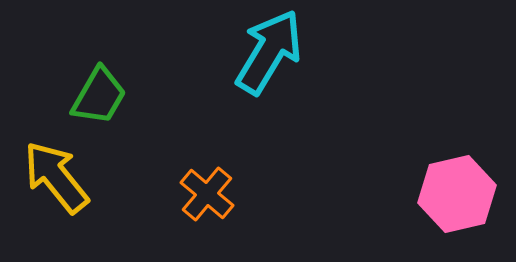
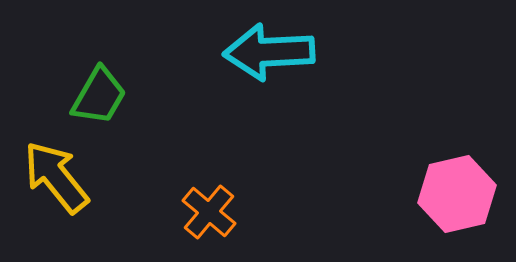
cyan arrow: rotated 124 degrees counterclockwise
orange cross: moved 2 px right, 18 px down
